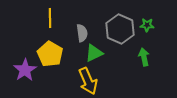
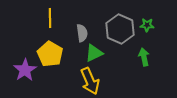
yellow arrow: moved 2 px right
